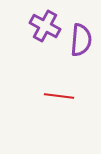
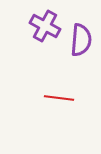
red line: moved 2 px down
